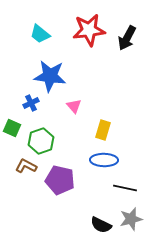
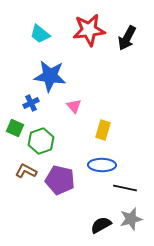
green square: moved 3 px right
blue ellipse: moved 2 px left, 5 px down
brown L-shape: moved 5 px down
black semicircle: rotated 125 degrees clockwise
